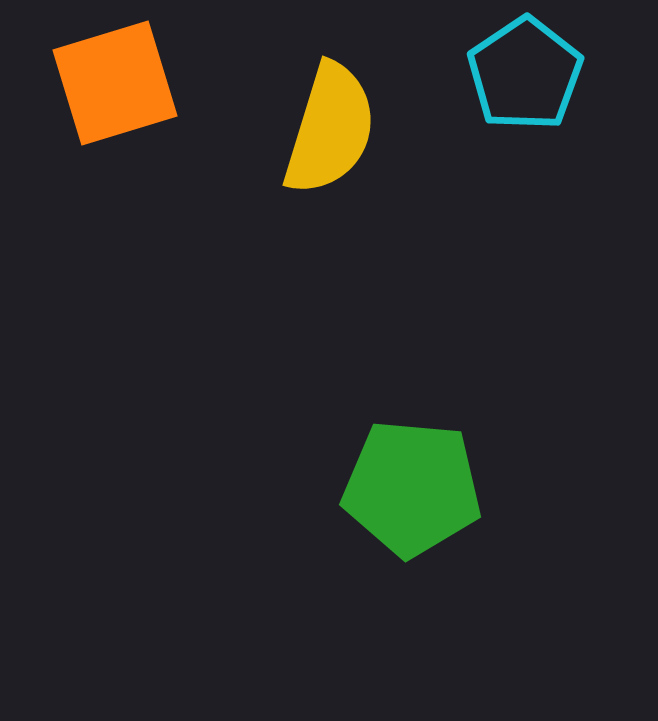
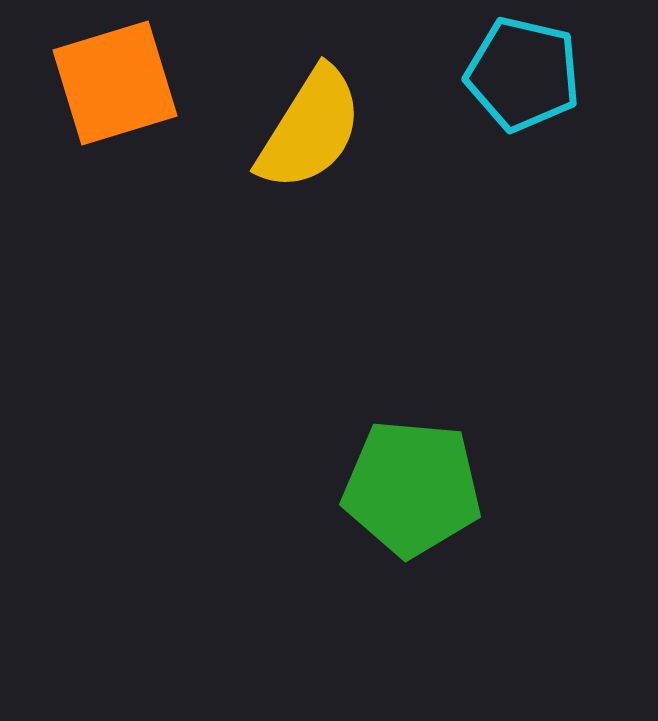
cyan pentagon: moved 2 px left; rotated 25 degrees counterclockwise
yellow semicircle: moved 20 px left; rotated 15 degrees clockwise
